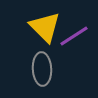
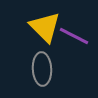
purple line: rotated 60 degrees clockwise
